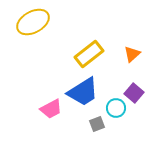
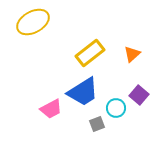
yellow rectangle: moved 1 px right, 1 px up
purple square: moved 5 px right, 2 px down
